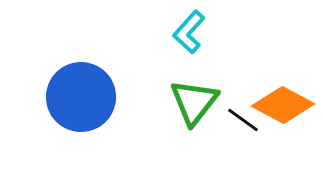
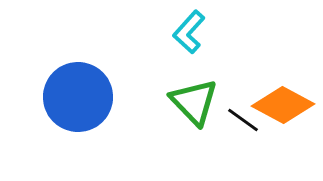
blue circle: moved 3 px left
green triangle: rotated 22 degrees counterclockwise
